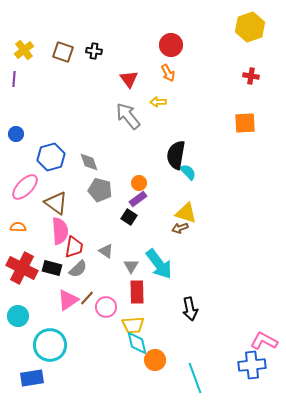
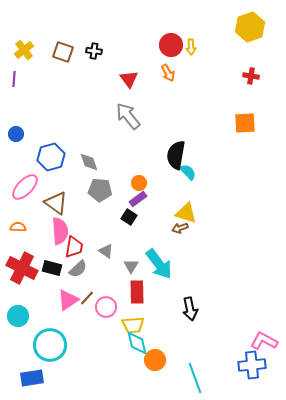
yellow arrow at (158, 102): moved 33 px right, 55 px up; rotated 91 degrees counterclockwise
gray pentagon at (100, 190): rotated 10 degrees counterclockwise
